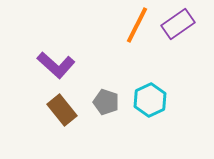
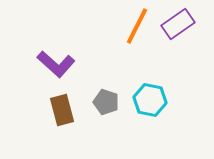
orange line: moved 1 px down
purple L-shape: moved 1 px up
cyan hexagon: rotated 24 degrees counterclockwise
brown rectangle: rotated 24 degrees clockwise
